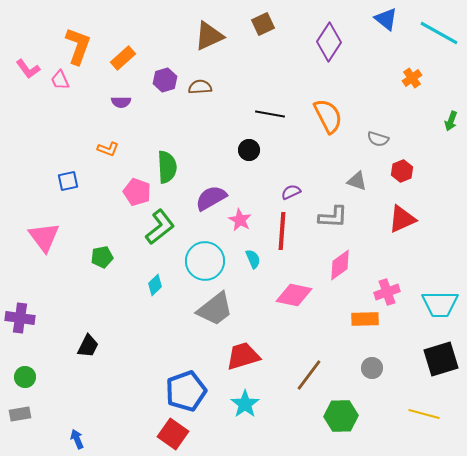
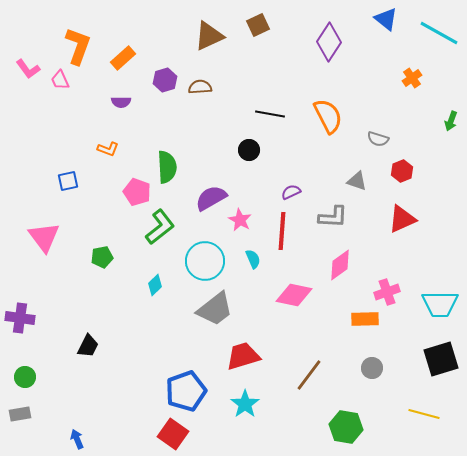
brown square at (263, 24): moved 5 px left, 1 px down
green hexagon at (341, 416): moved 5 px right, 11 px down; rotated 12 degrees clockwise
